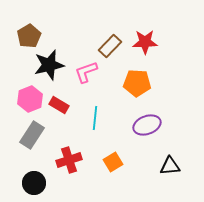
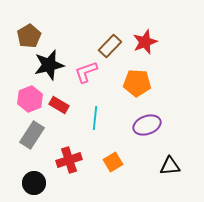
red star: rotated 20 degrees counterclockwise
